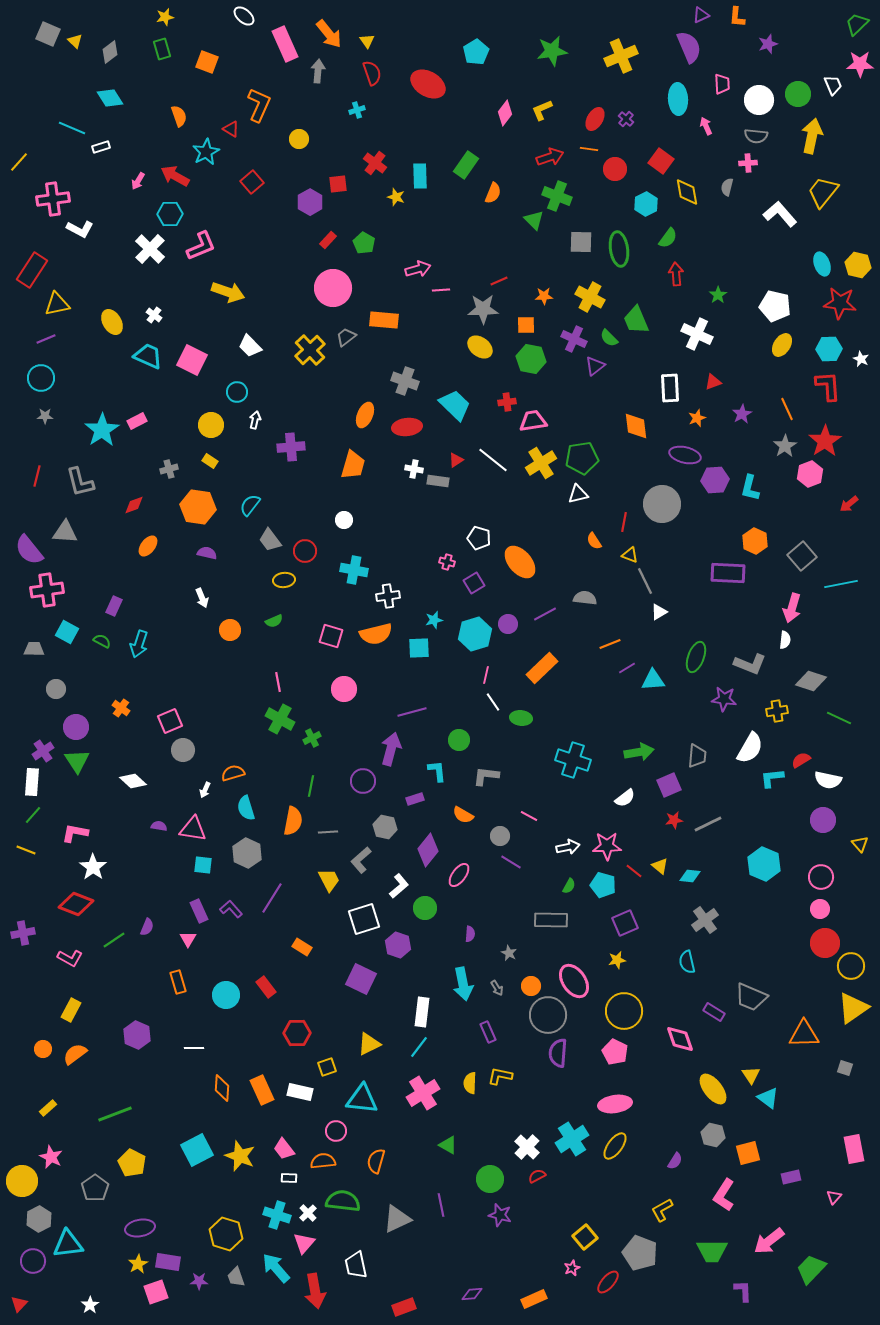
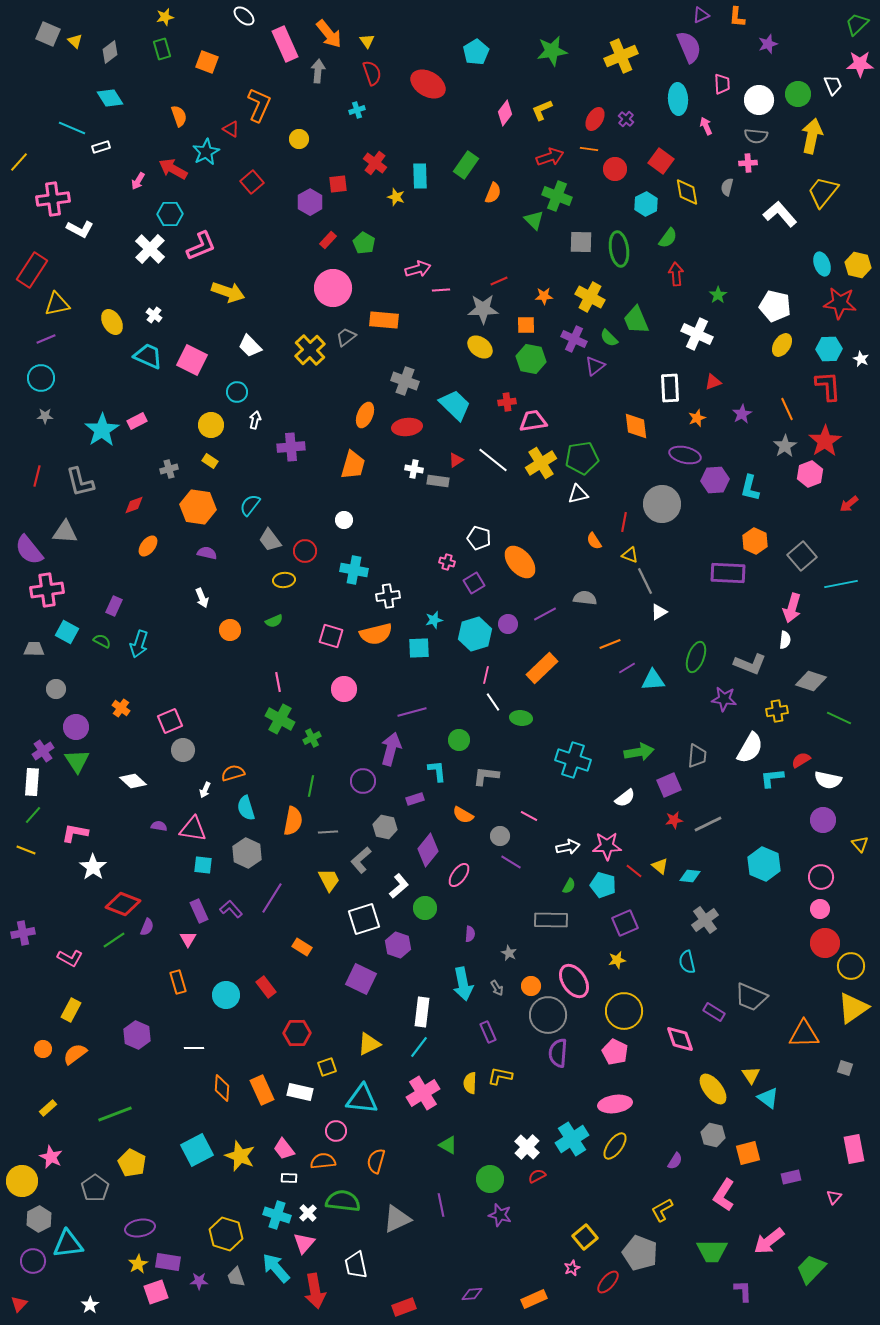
red arrow at (175, 176): moved 2 px left, 7 px up
red diamond at (76, 904): moved 47 px right
